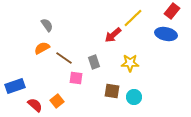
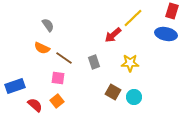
red rectangle: rotated 21 degrees counterclockwise
gray semicircle: moved 1 px right
orange semicircle: rotated 126 degrees counterclockwise
pink square: moved 18 px left
brown square: moved 1 px right, 1 px down; rotated 21 degrees clockwise
